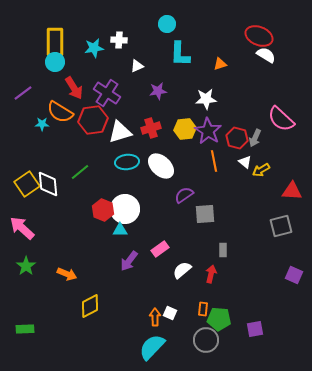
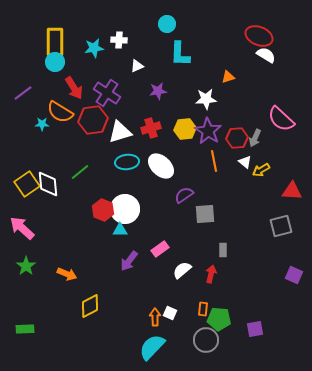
orange triangle at (220, 64): moved 8 px right, 13 px down
red hexagon at (237, 138): rotated 20 degrees counterclockwise
